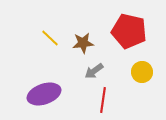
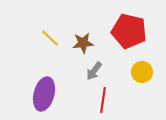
gray arrow: rotated 18 degrees counterclockwise
purple ellipse: rotated 56 degrees counterclockwise
